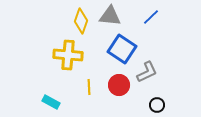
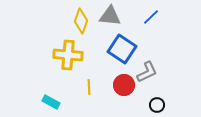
red circle: moved 5 px right
